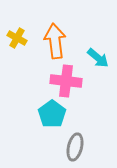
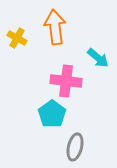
orange arrow: moved 14 px up
